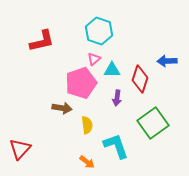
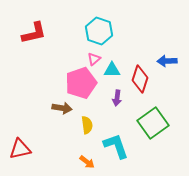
red L-shape: moved 8 px left, 8 px up
red triangle: rotated 35 degrees clockwise
